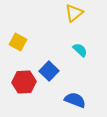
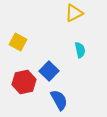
yellow triangle: rotated 12 degrees clockwise
cyan semicircle: rotated 35 degrees clockwise
red hexagon: rotated 10 degrees counterclockwise
blue semicircle: moved 16 px left; rotated 40 degrees clockwise
